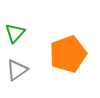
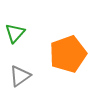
gray triangle: moved 3 px right, 6 px down
